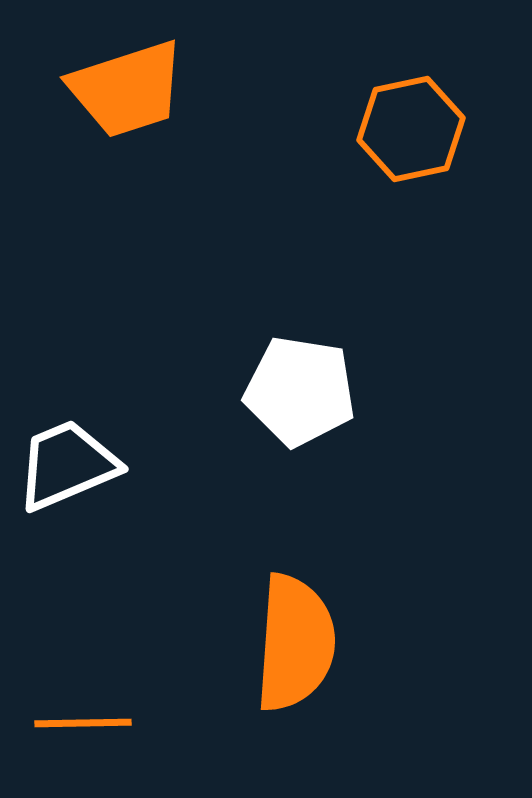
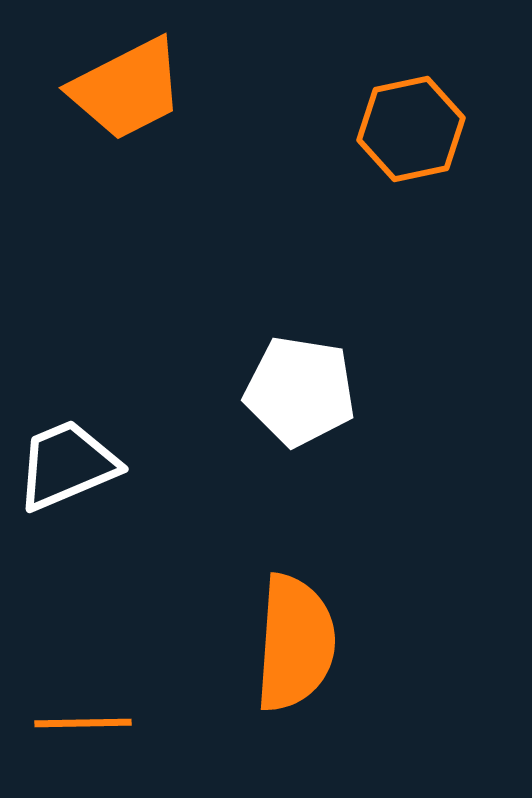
orange trapezoid: rotated 9 degrees counterclockwise
